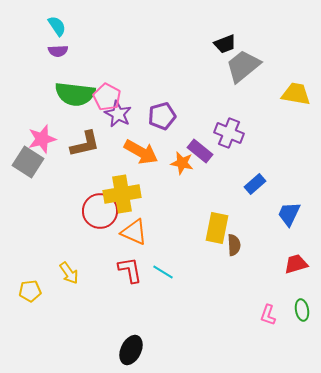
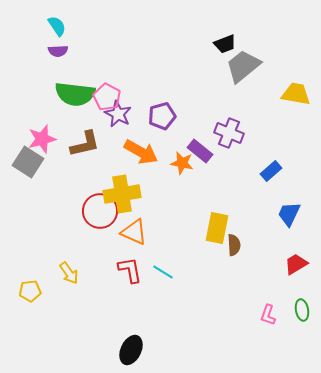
blue rectangle: moved 16 px right, 13 px up
red trapezoid: rotated 15 degrees counterclockwise
